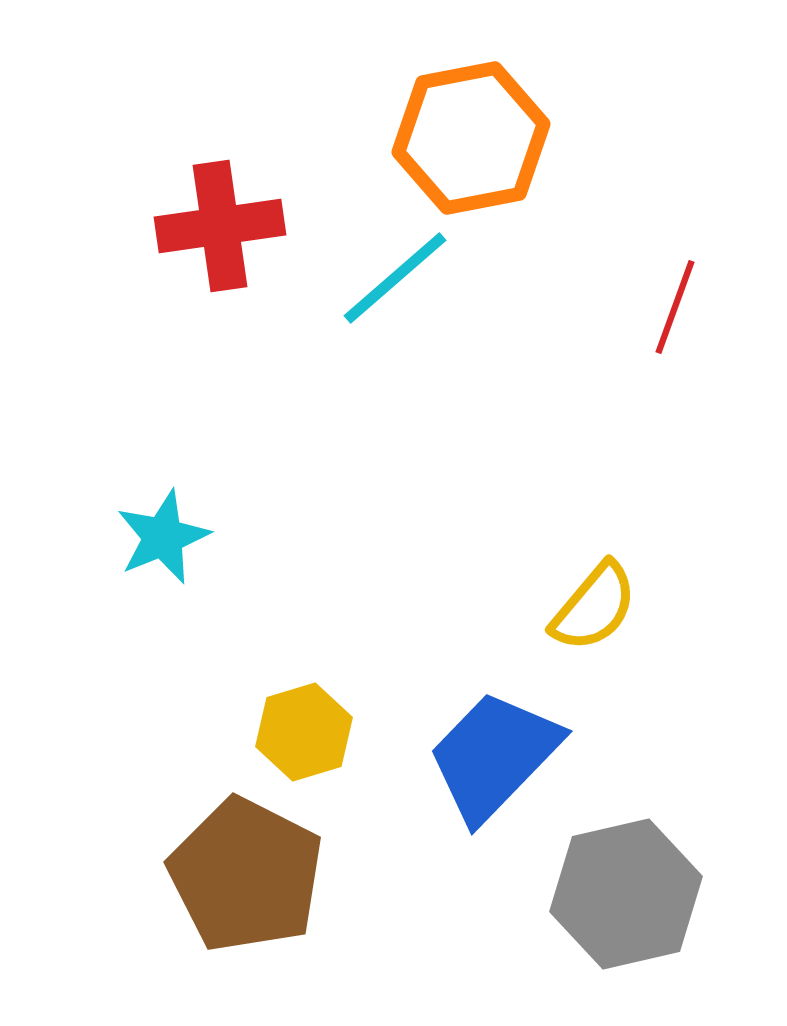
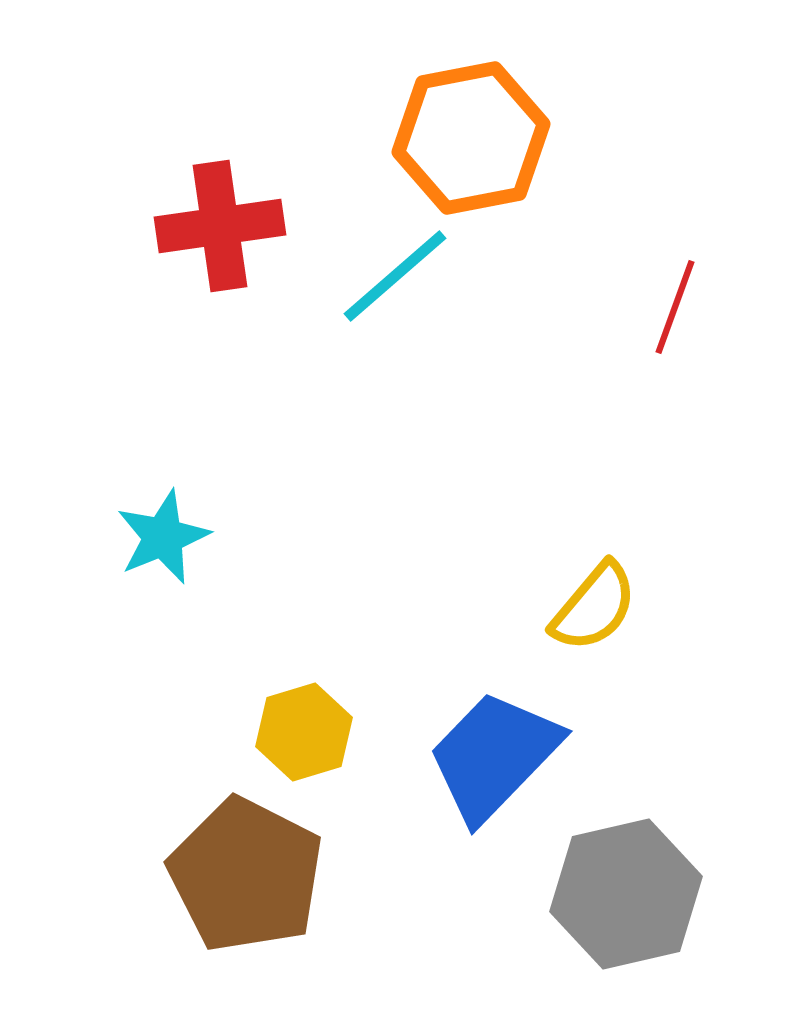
cyan line: moved 2 px up
